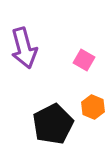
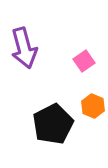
pink square: moved 1 px down; rotated 25 degrees clockwise
orange hexagon: moved 1 px up
